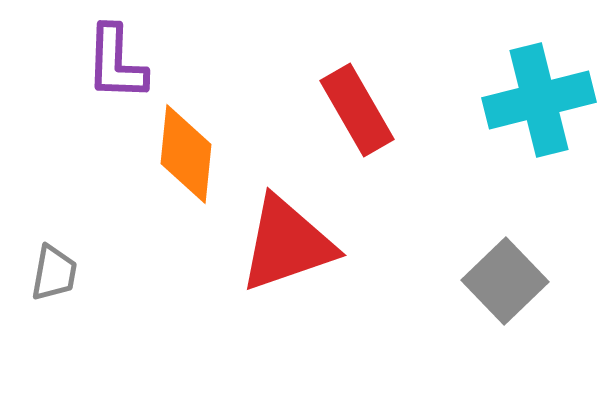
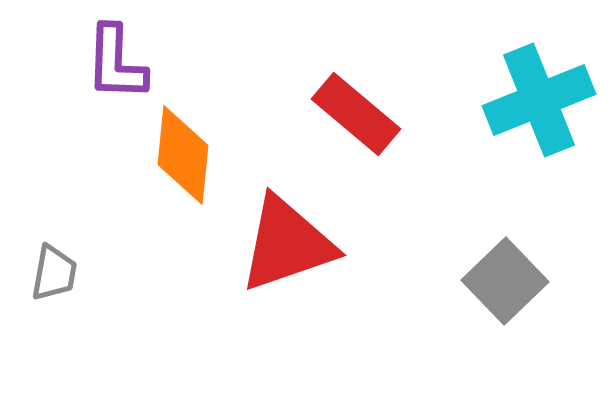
cyan cross: rotated 8 degrees counterclockwise
red rectangle: moved 1 px left, 4 px down; rotated 20 degrees counterclockwise
orange diamond: moved 3 px left, 1 px down
